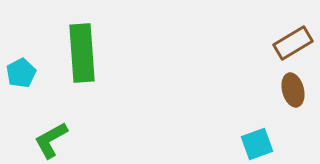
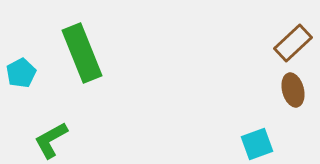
brown rectangle: rotated 12 degrees counterclockwise
green rectangle: rotated 18 degrees counterclockwise
